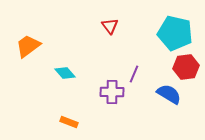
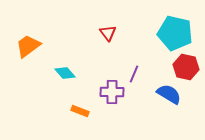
red triangle: moved 2 px left, 7 px down
red hexagon: rotated 20 degrees clockwise
orange rectangle: moved 11 px right, 11 px up
